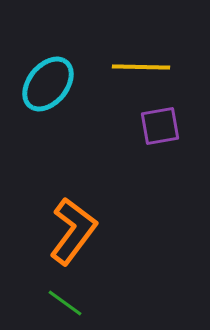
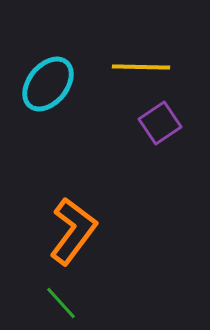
purple square: moved 3 px up; rotated 24 degrees counterclockwise
green line: moved 4 px left; rotated 12 degrees clockwise
